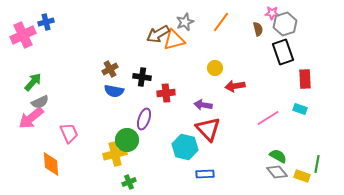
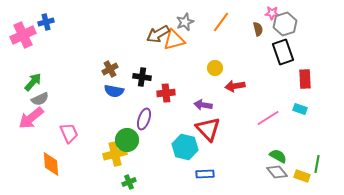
gray semicircle: moved 3 px up
